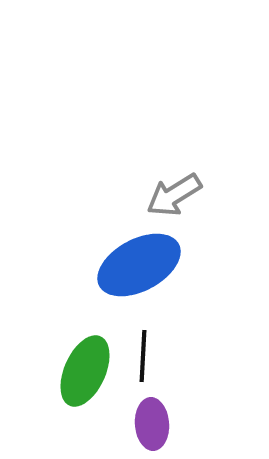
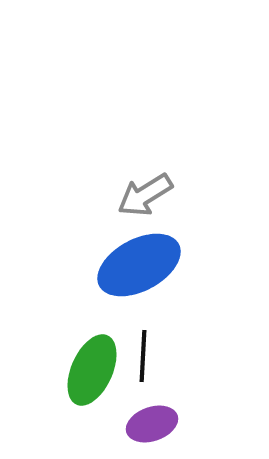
gray arrow: moved 29 px left
green ellipse: moved 7 px right, 1 px up
purple ellipse: rotated 75 degrees clockwise
